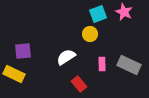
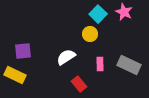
cyan square: rotated 24 degrees counterclockwise
pink rectangle: moved 2 px left
yellow rectangle: moved 1 px right, 1 px down
